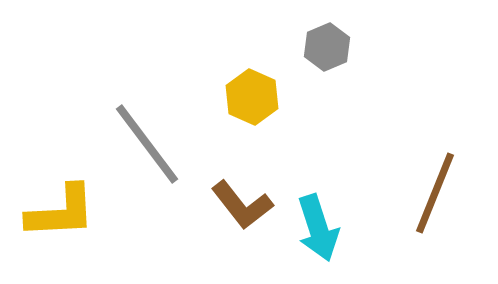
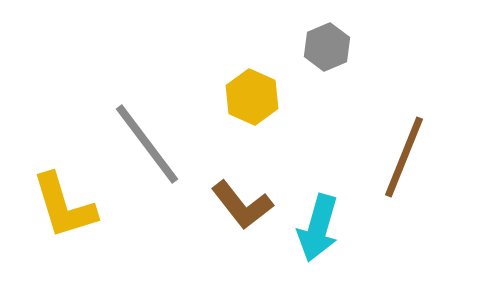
brown line: moved 31 px left, 36 px up
yellow L-shape: moved 3 px right, 6 px up; rotated 76 degrees clockwise
cyan arrow: rotated 34 degrees clockwise
